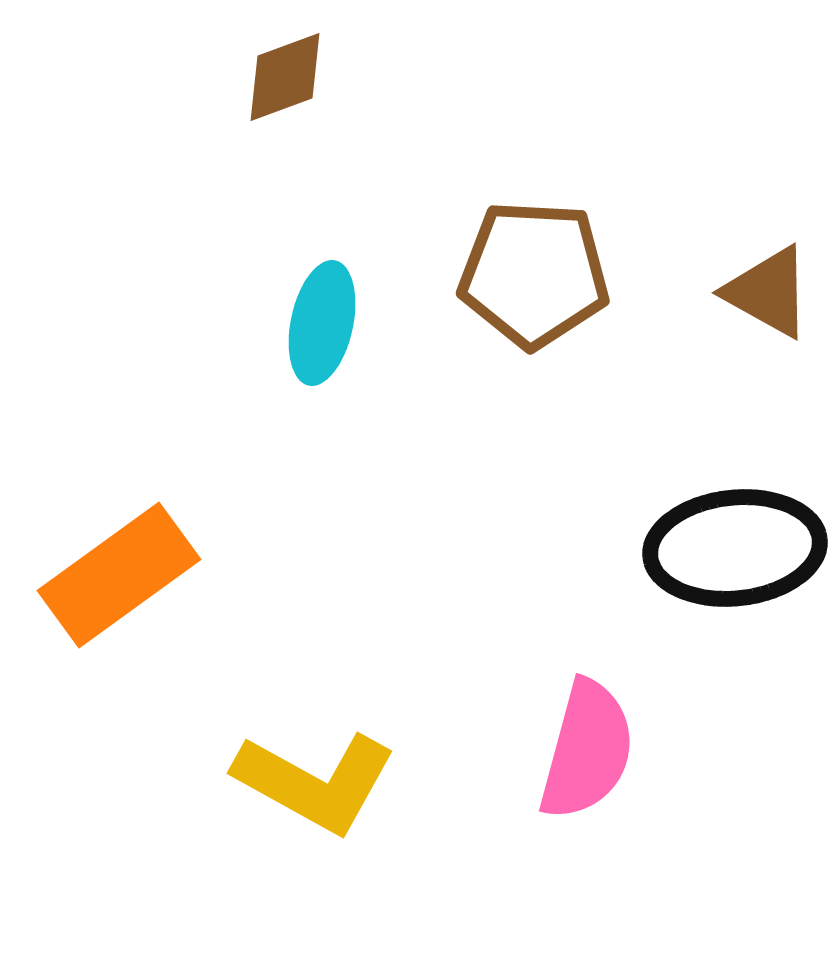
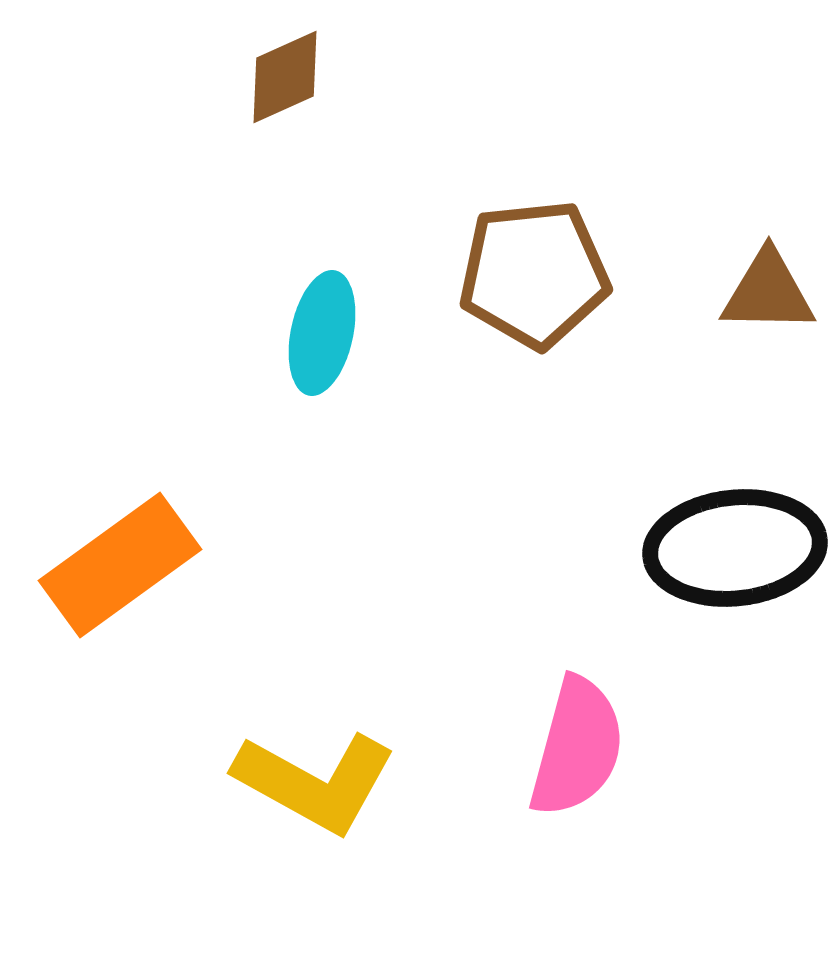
brown diamond: rotated 4 degrees counterclockwise
brown pentagon: rotated 9 degrees counterclockwise
brown triangle: rotated 28 degrees counterclockwise
cyan ellipse: moved 10 px down
orange rectangle: moved 1 px right, 10 px up
pink semicircle: moved 10 px left, 3 px up
